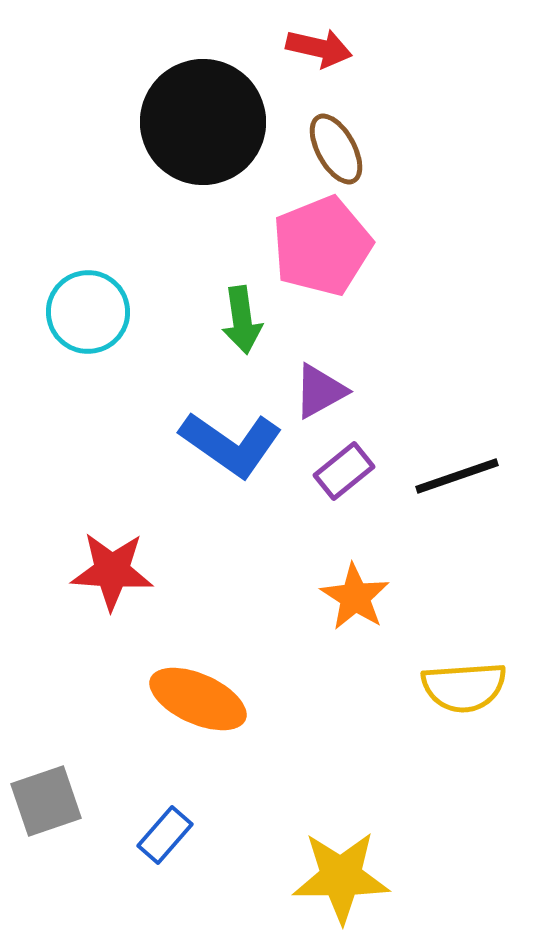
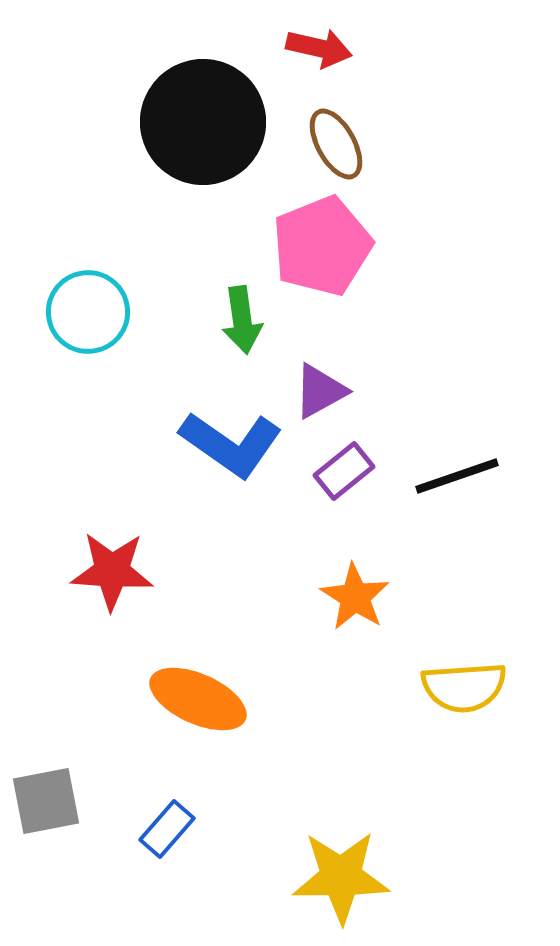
brown ellipse: moved 5 px up
gray square: rotated 8 degrees clockwise
blue rectangle: moved 2 px right, 6 px up
